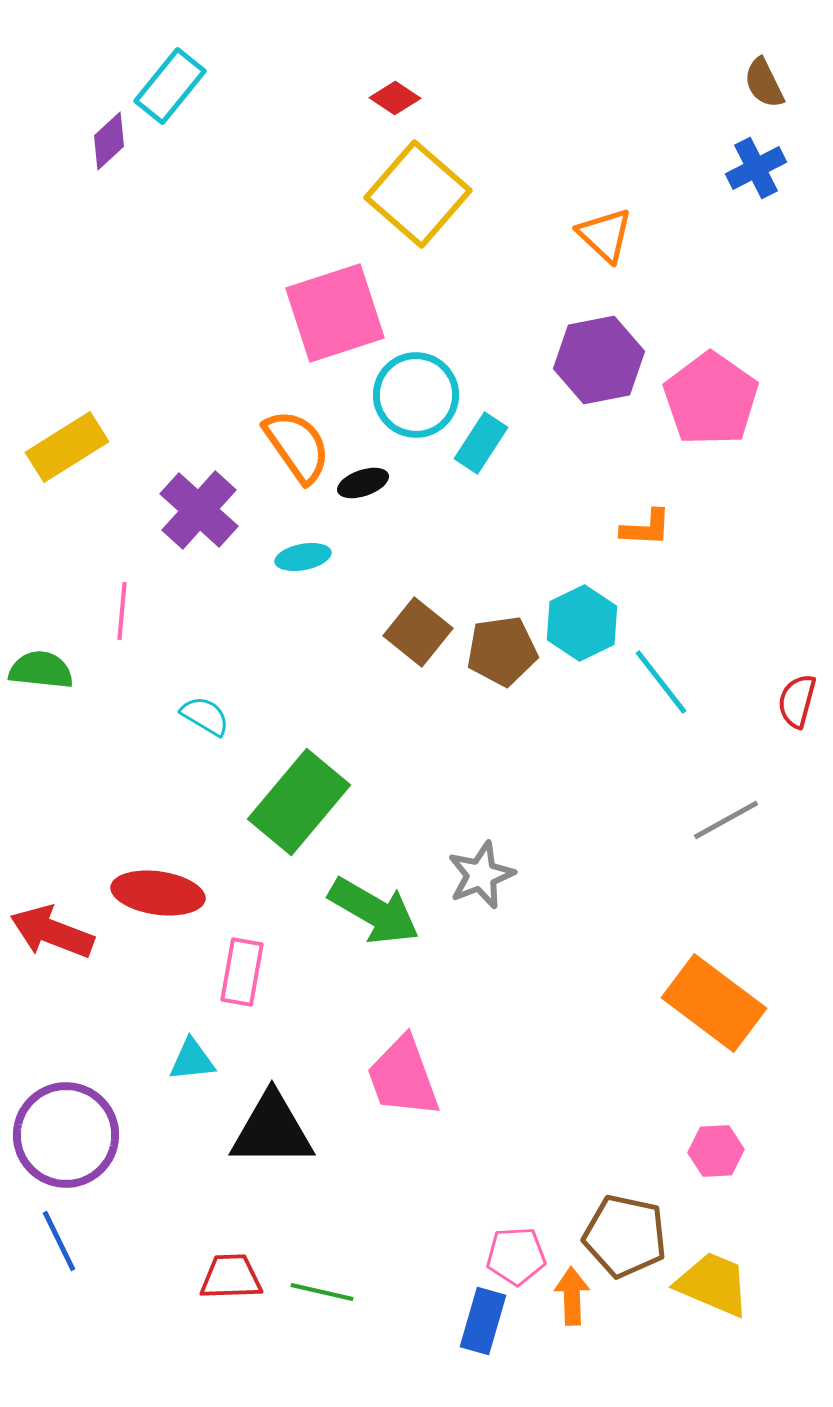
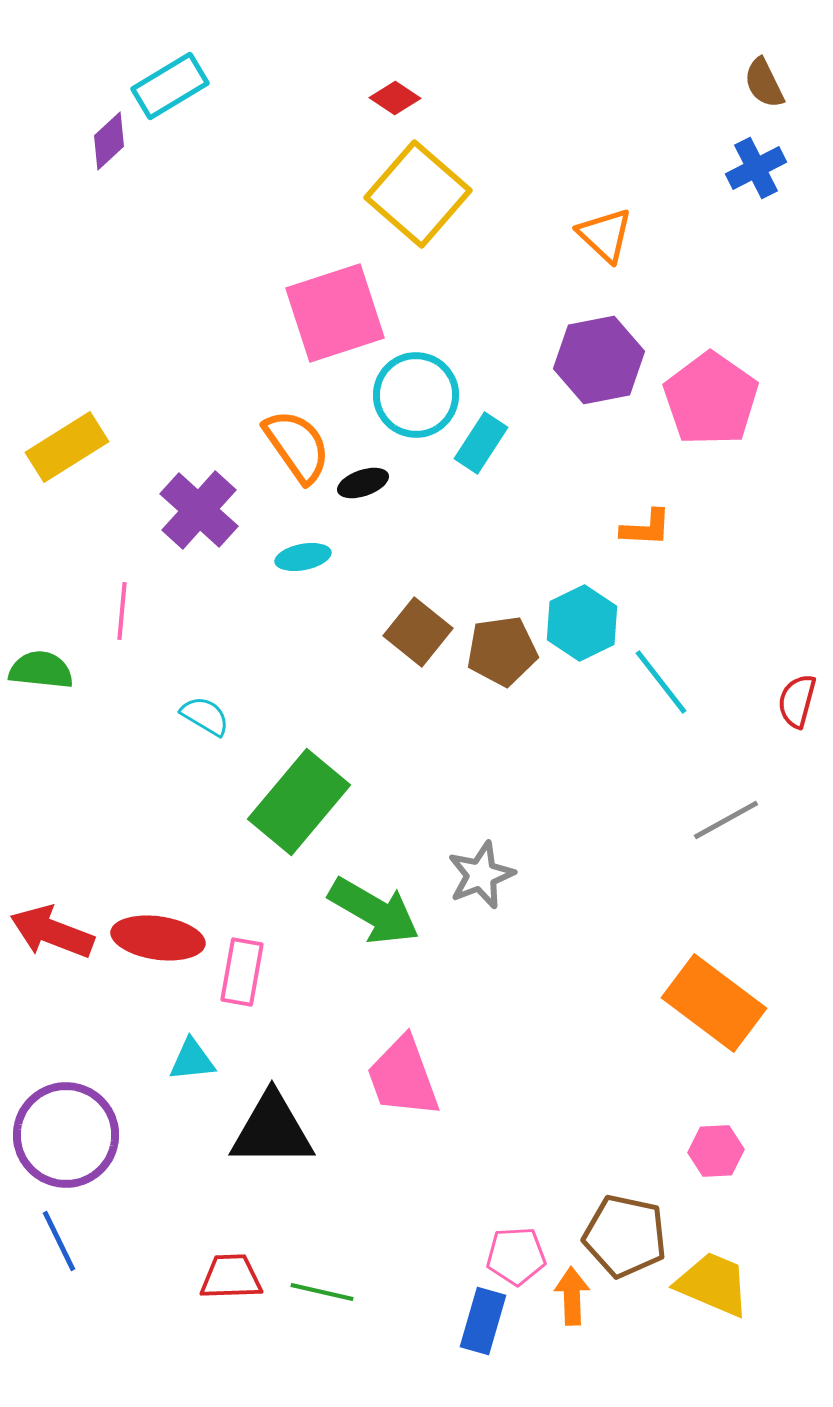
cyan rectangle at (170, 86): rotated 20 degrees clockwise
red ellipse at (158, 893): moved 45 px down
